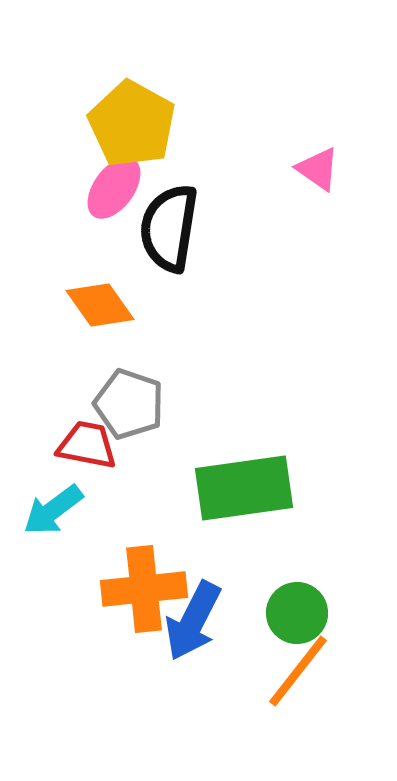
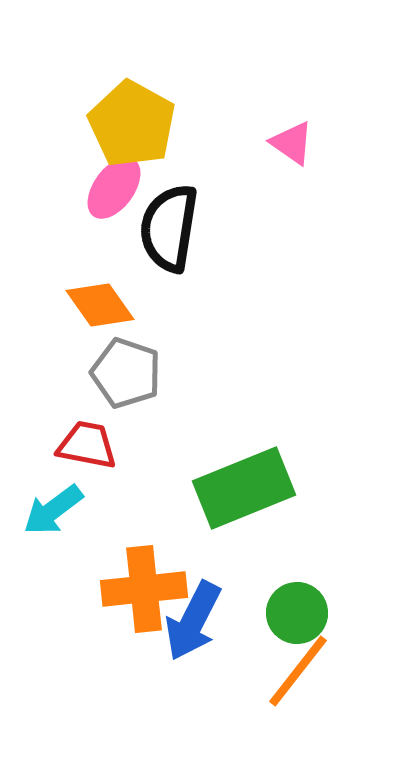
pink triangle: moved 26 px left, 26 px up
gray pentagon: moved 3 px left, 31 px up
green rectangle: rotated 14 degrees counterclockwise
